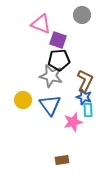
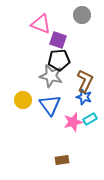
cyan rectangle: moved 2 px right, 9 px down; rotated 64 degrees clockwise
